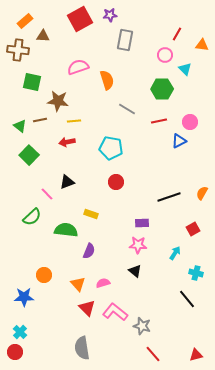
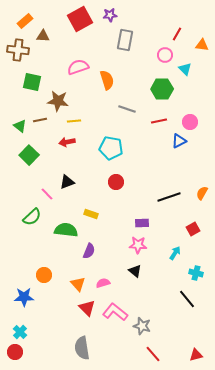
gray line at (127, 109): rotated 12 degrees counterclockwise
